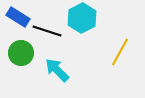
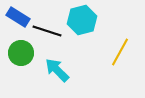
cyan hexagon: moved 2 px down; rotated 12 degrees clockwise
